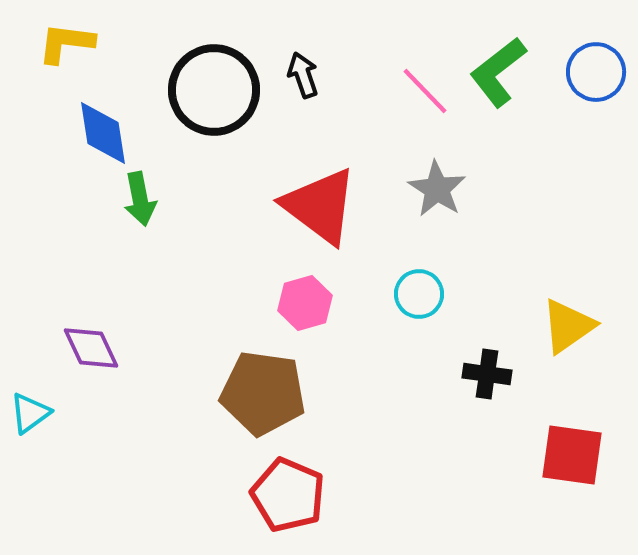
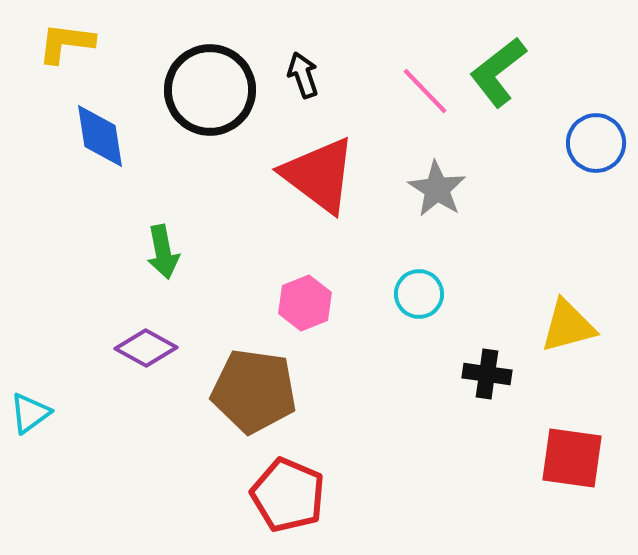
blue circle: moved 71 px down
black circle: moved 4 px left
blue diamond: moved 3 px left, 3 px down
green arrow: moved 23 px right, 53 px down
red triangle: moved 1 px left, 31 px up
pink hexagon: rotated 6 degrees counterclockwise
yellow triangle: rotated 20 degrees clockwise
purple diamond: moved 55 px right; rotated 36 degrees counterclockwise
brown pentagon: moved 9 px left, 2 px up
red square: moved 3 px down
